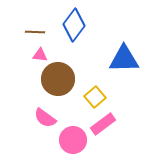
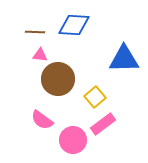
blue diamond: rotated 56 degrees clockwise
pink semicircle: moved 3 px left, 2 px down
